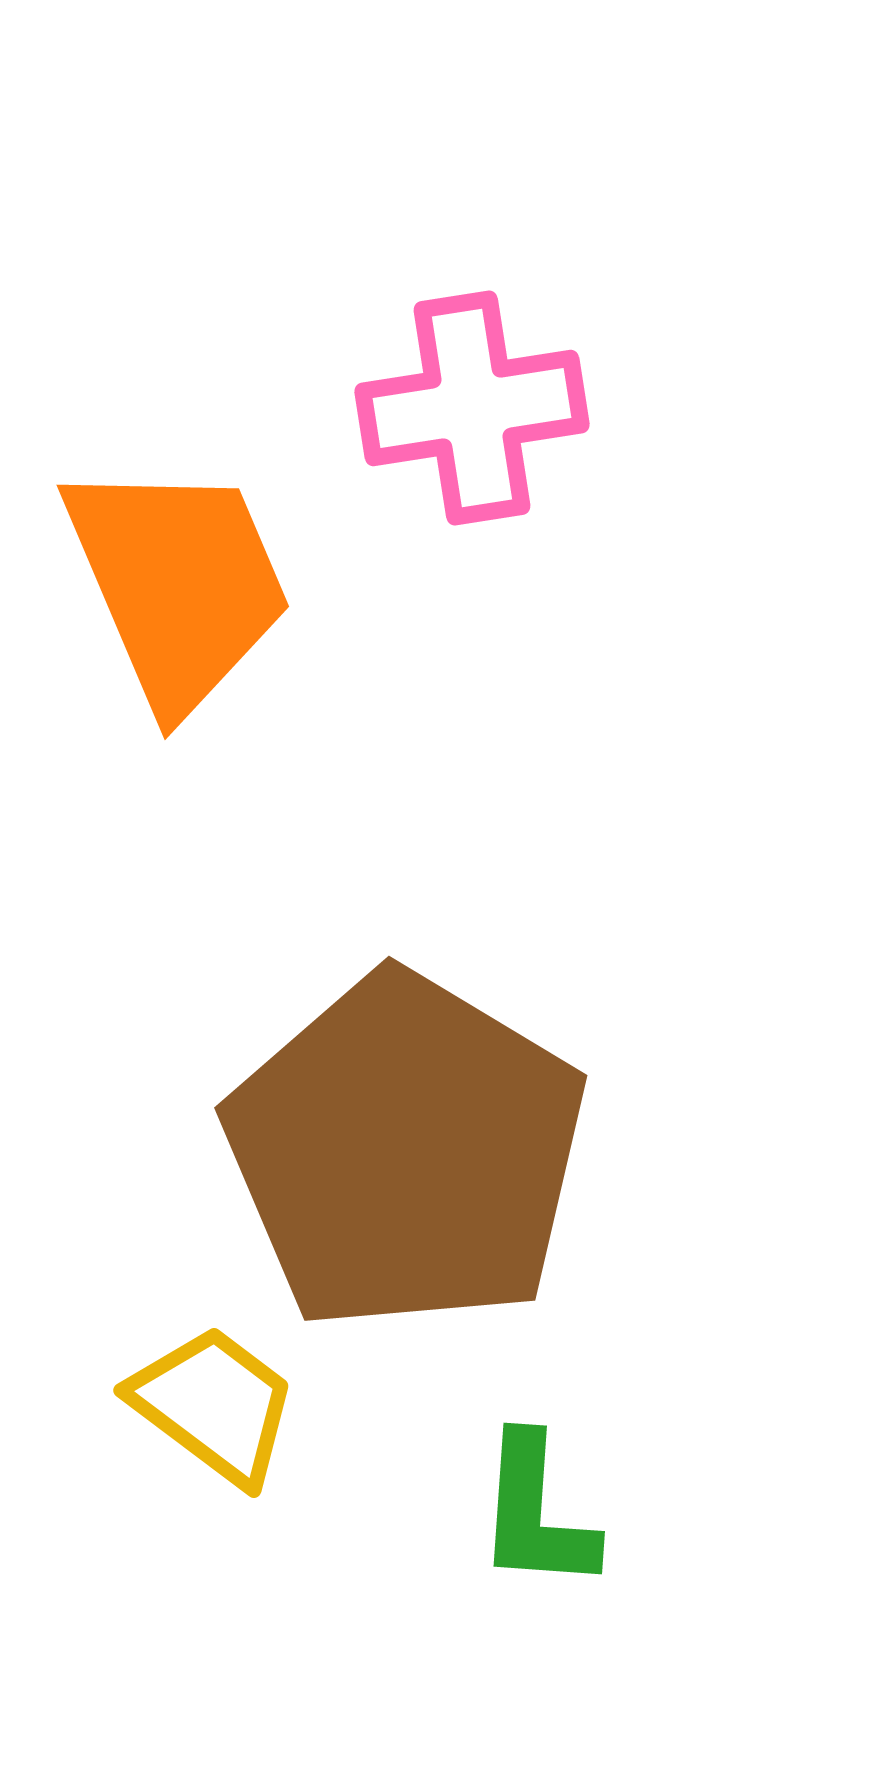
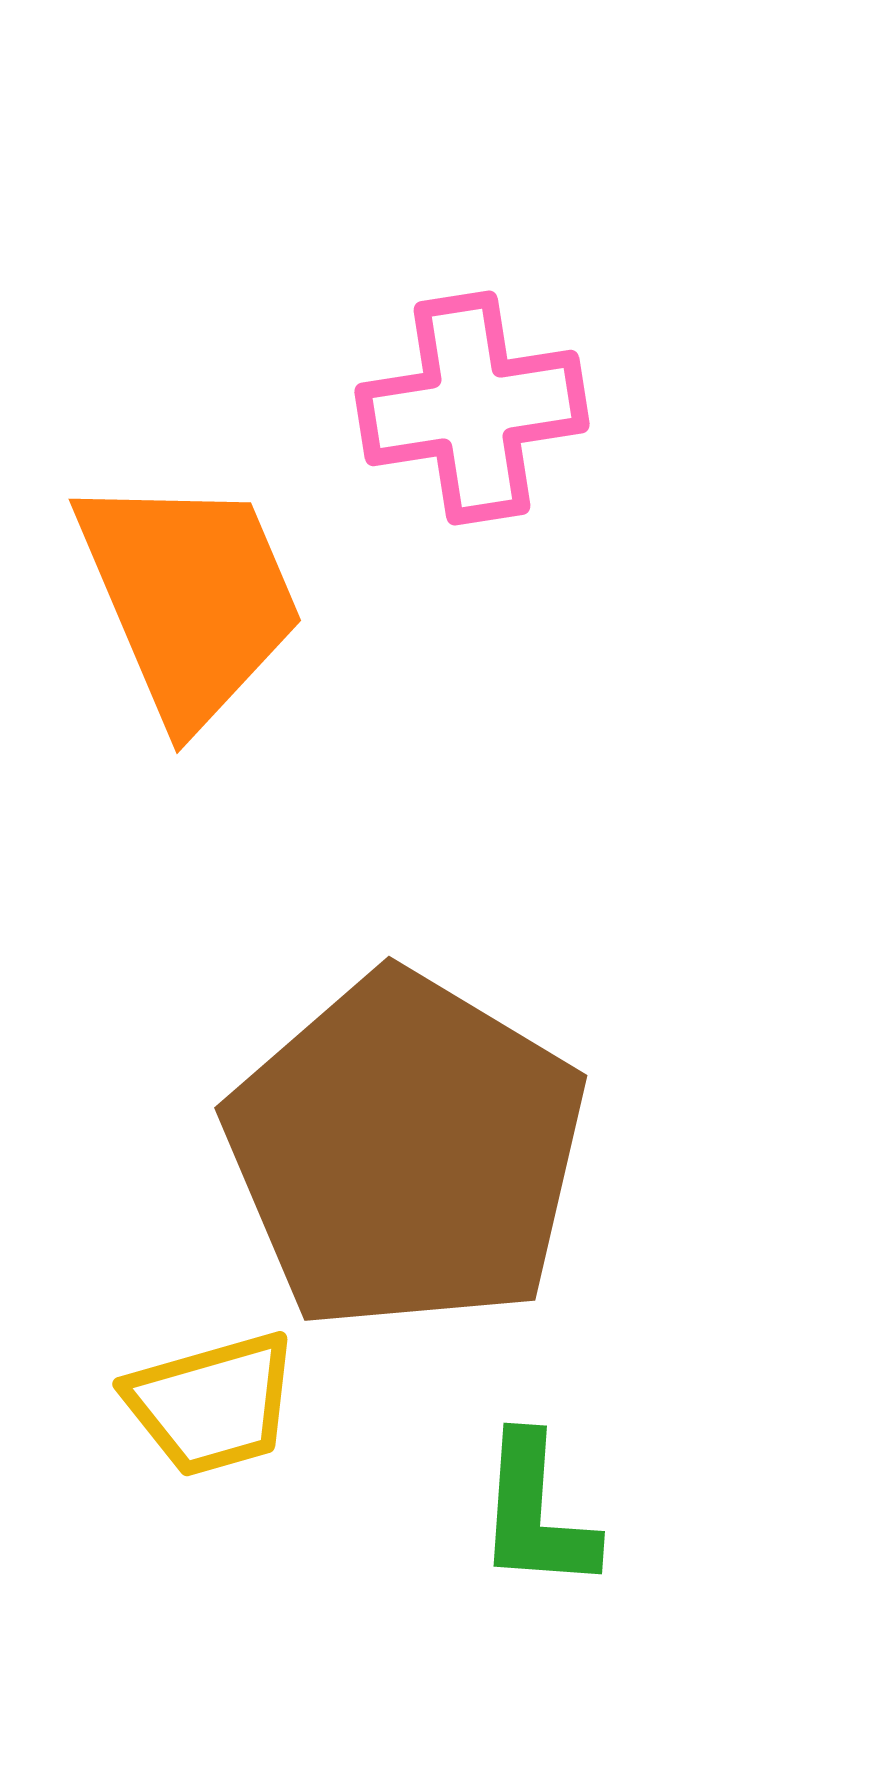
orange trapezoid: moved 12 px right, 14 px down
yellow trapezoid: moved 2 px left, 1 px up; rotated 127 degrees clockwise
